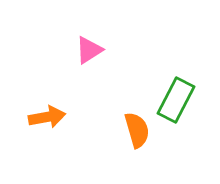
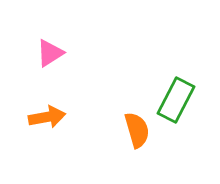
pink triangle: moved 39 px left, 3 px down
